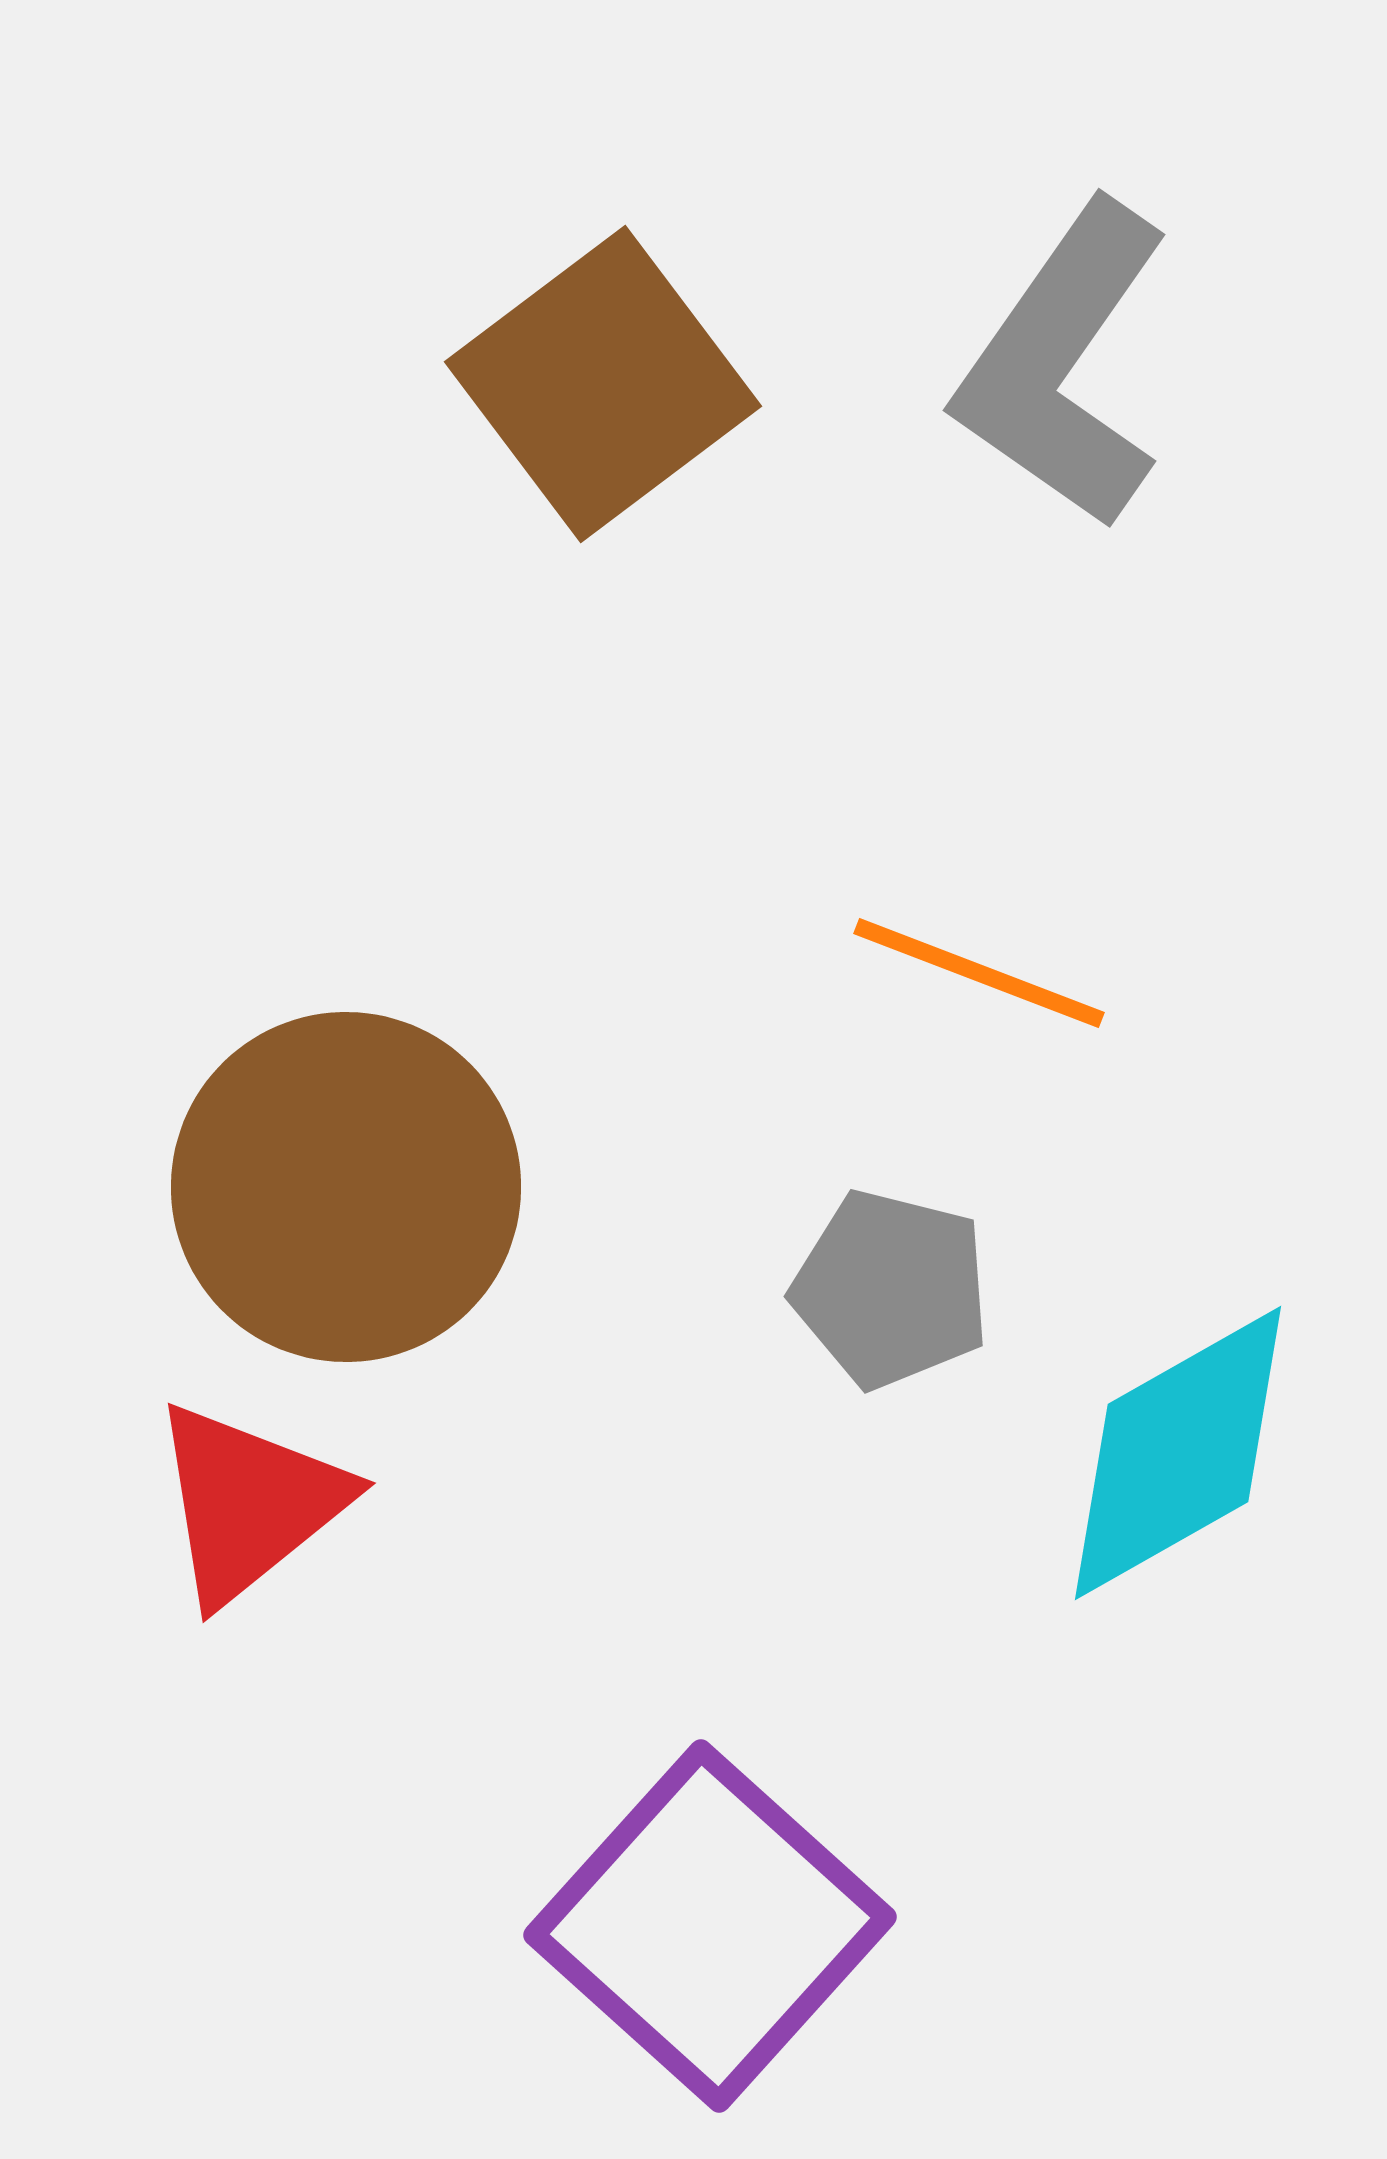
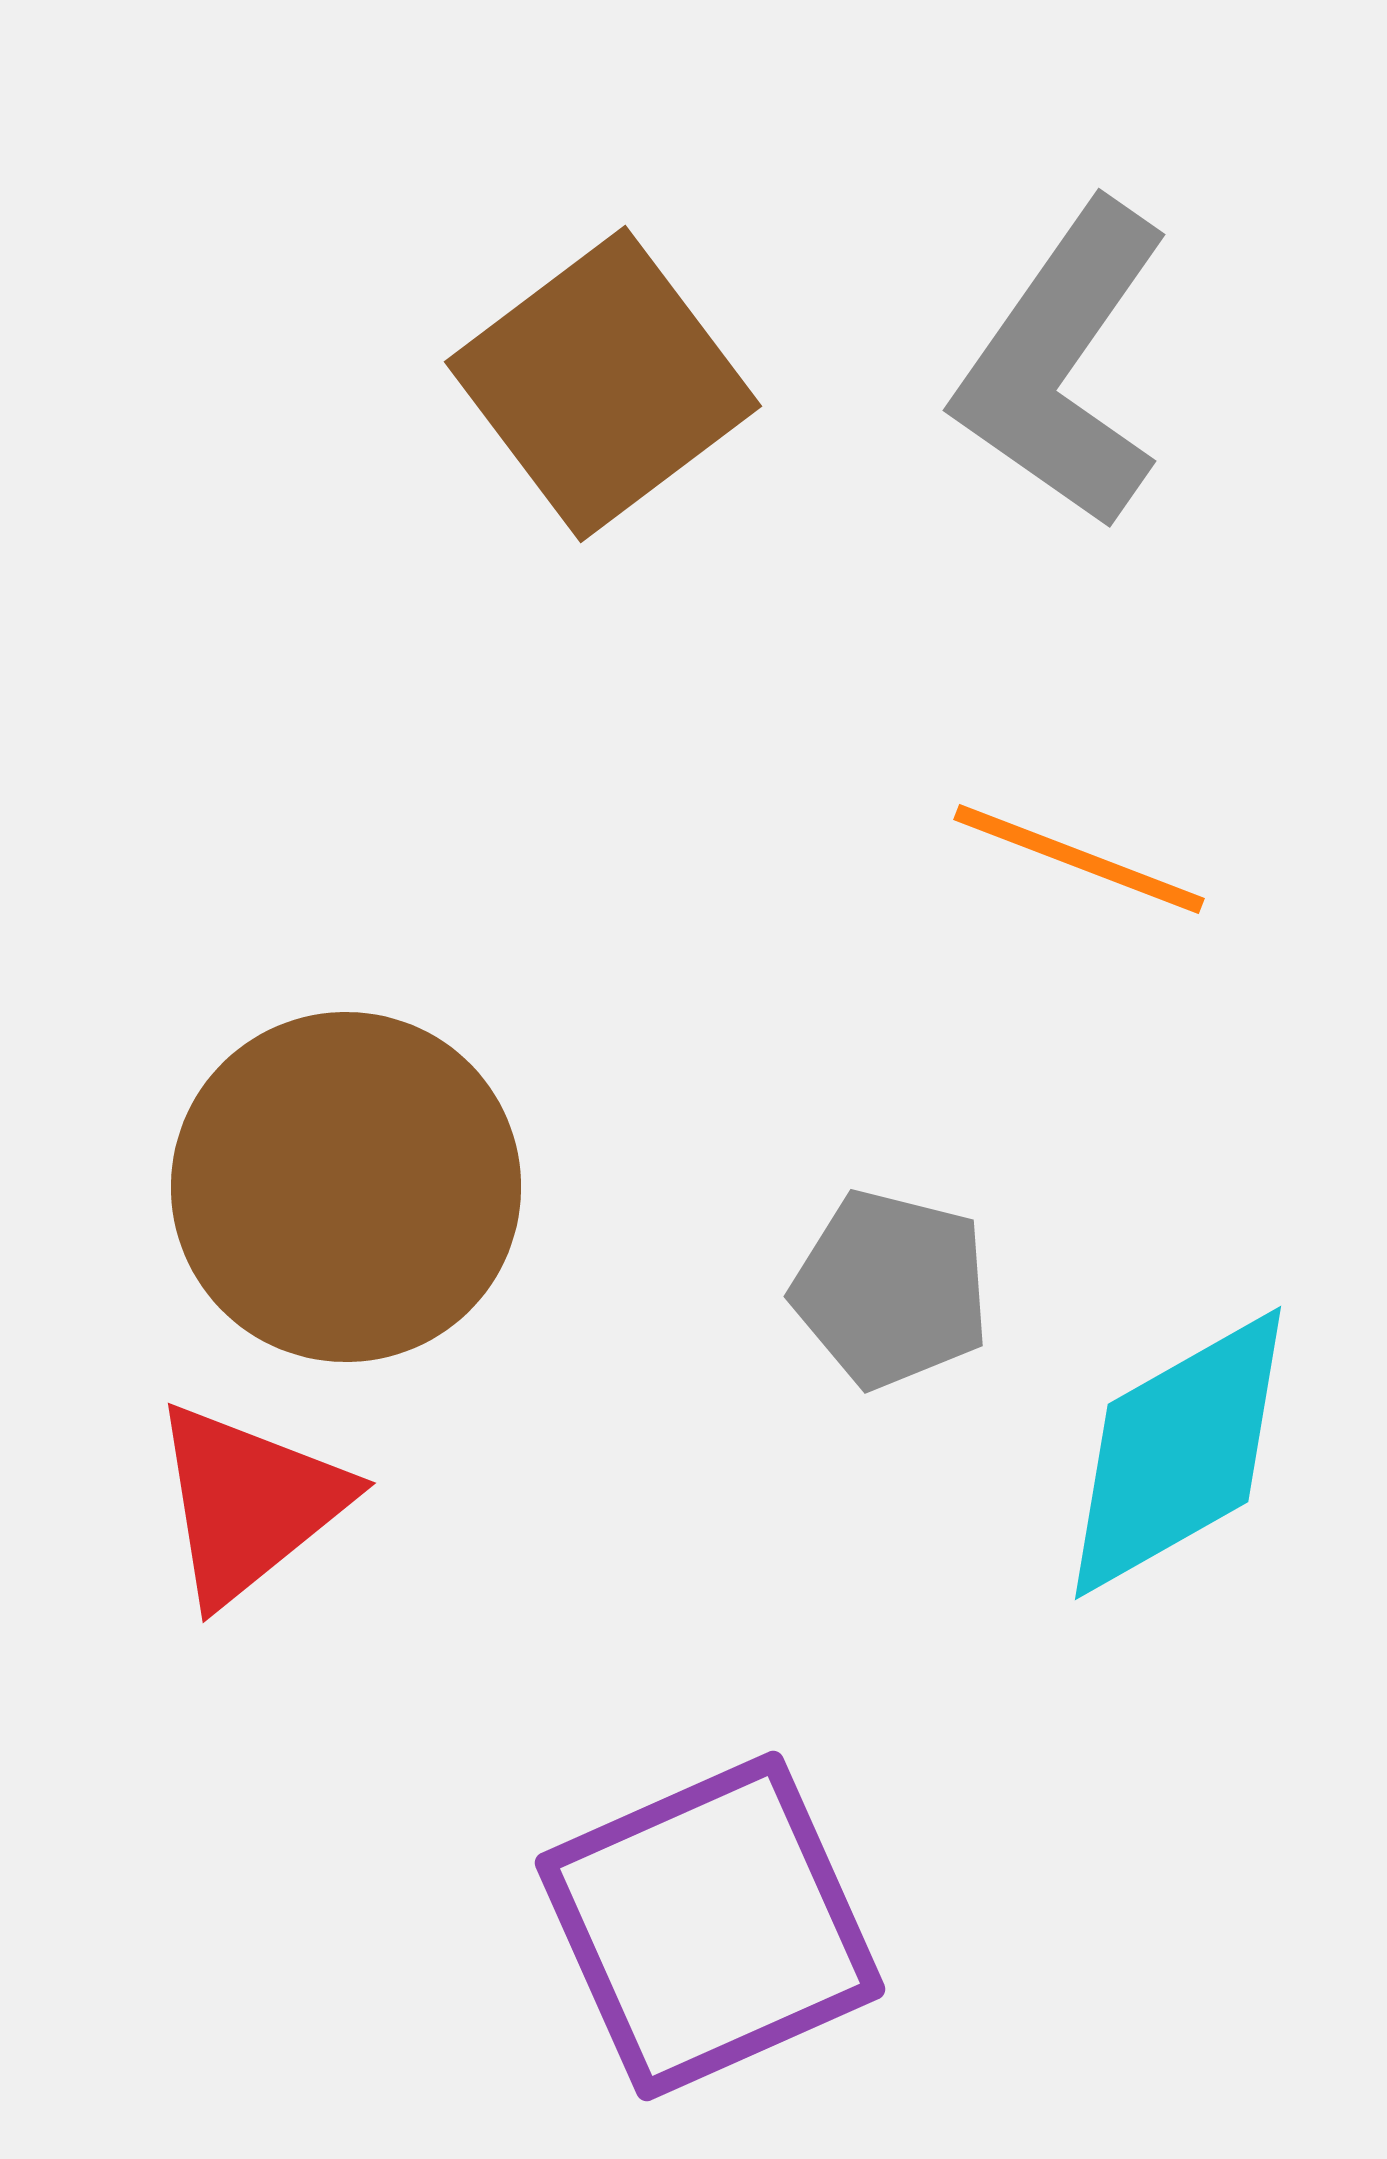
orange line: moved 100 px right, 114 px up
purple square: rotated 24 degrees clockwise
